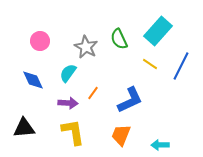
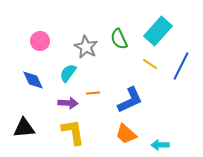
orange line: rotated 48 degrees clockwise
orange trapezoid: moved 5 px right, 1 px up; rotated 70 degrees counterclockwise
